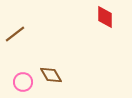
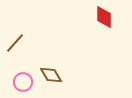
red diamond: moved 1 px left
brown line: moved 9 px down; rotated 10 degrees counterclockwise
